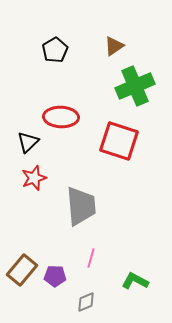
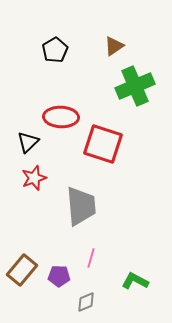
red square: moved 16 px left, 3 px down
purple pentagon: moved 4 px right
